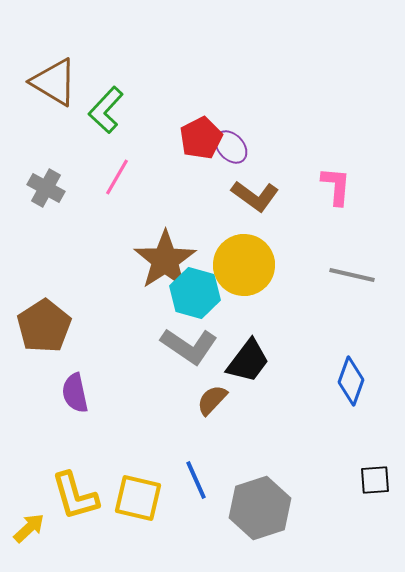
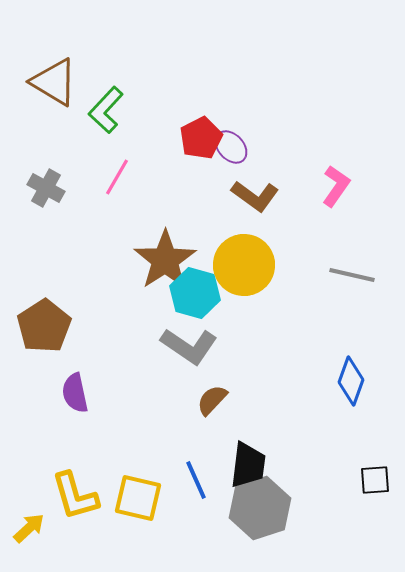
pink L-shape: rotated 30 degrees clockwise
black trapezoid: moved 104 px down; rotated 30 degrees counterclockwise
